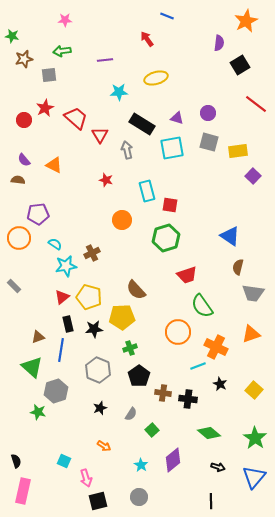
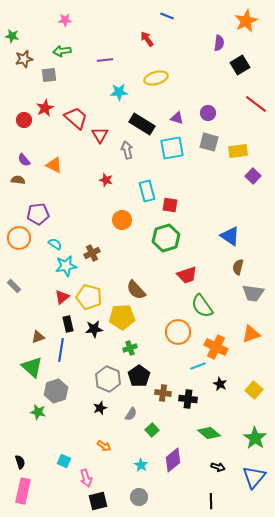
gray hexagon at (98, 370): moved 10 px right, 9 px down
black semicircle at (16, 461): moved 4 px right, 1 px down
